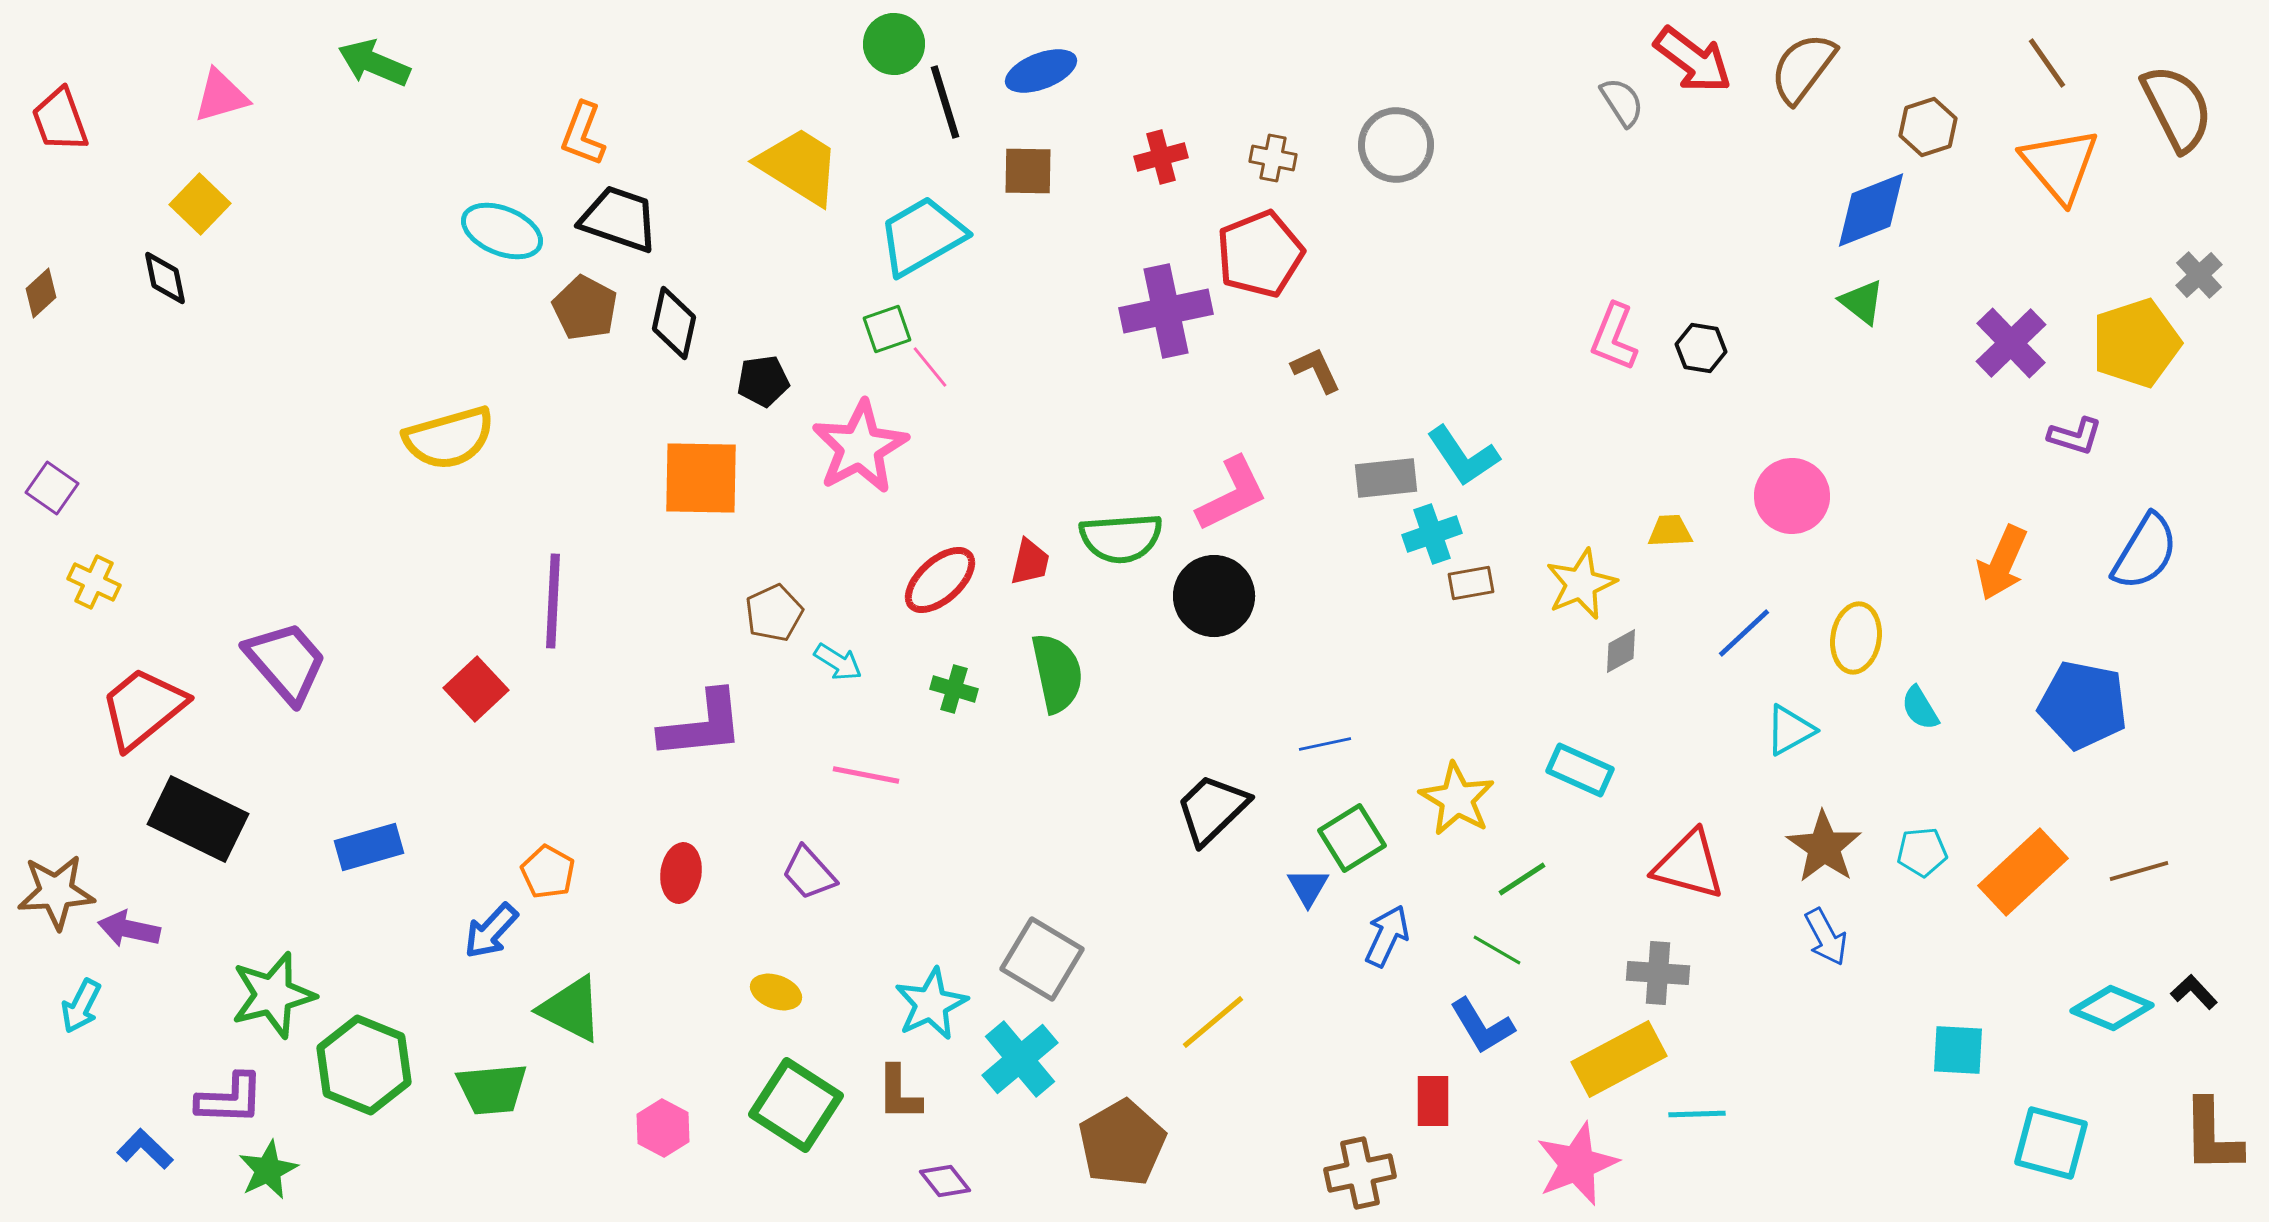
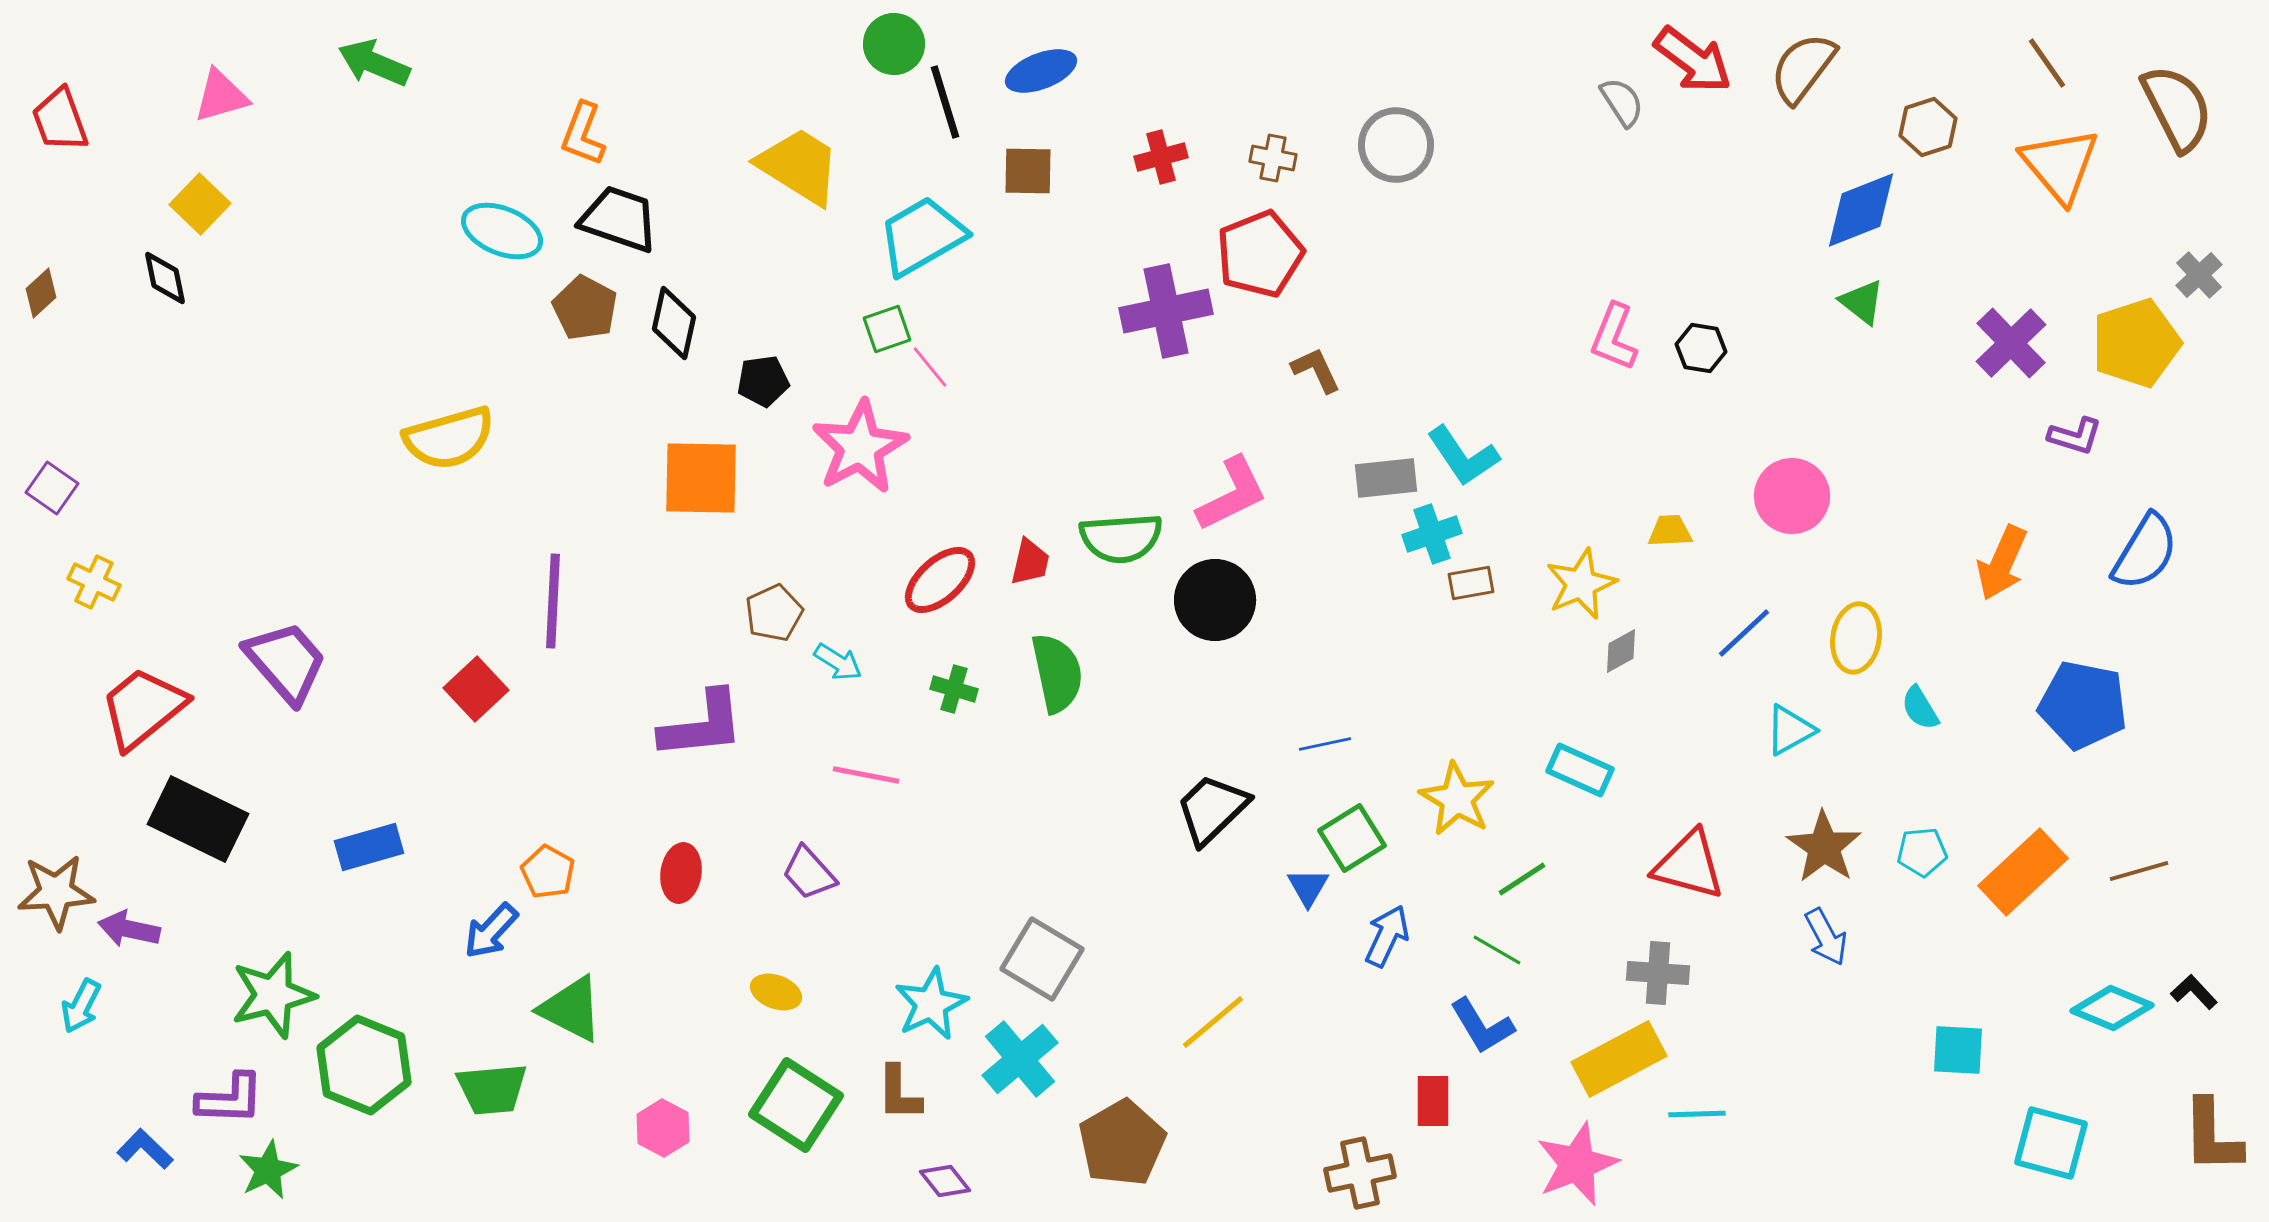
blue diamond at (1871, 210): moved 10 px left
black circle at (1214, 596): moved 1 px right, 4 px down
